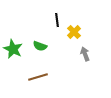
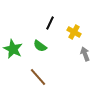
black line: moved 7 px left, 3 px down; rotated 32 degrees clockwise
yellow cross: rotated 16 degrees counterclockwise
green semicircle: rotated 16 degrees clockwise
brown line: rotated 66 degrees clockwise
